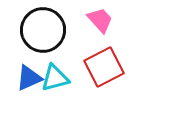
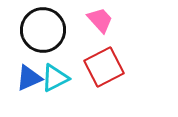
cyan triangle: rotated 12 degrees counterclockwise
